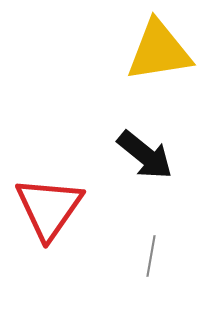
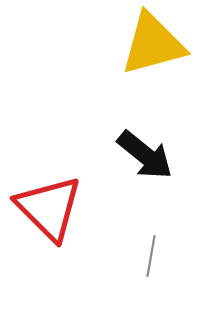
yellow triangle: moved 6 px left, 7 px up; rotated 6 degrees counterclockwise
red triangle: rotated 20 degrees counterclockwise
